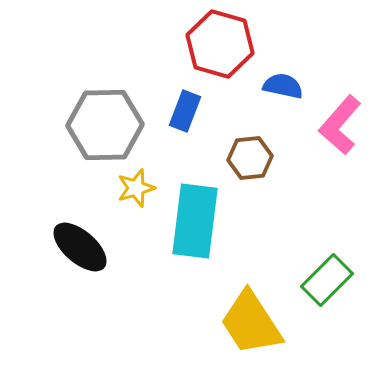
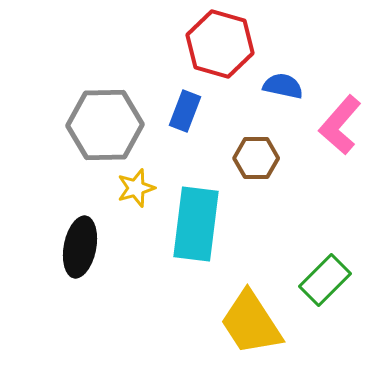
brown hexagon: moved 6 px right; rotated 6 degrees clockwise
cyan rectangle: moved 1 px right, 3 px down
black ellipse: rotated 60 degrees clockwise
green rectangle: moved 2 px left
